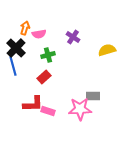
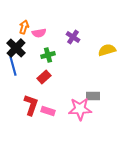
orange arrow: moved 1 px left, 1 px up
pink semicircle: moved 1 px up
red L-shape: moved 2 px left, 1 px down; rotated 70 degrees counterclockwise
